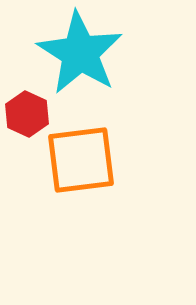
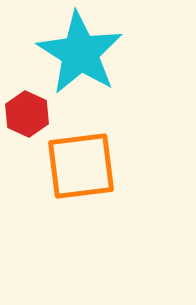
orange square: moved 6 px down
